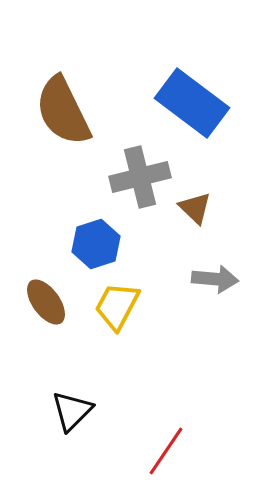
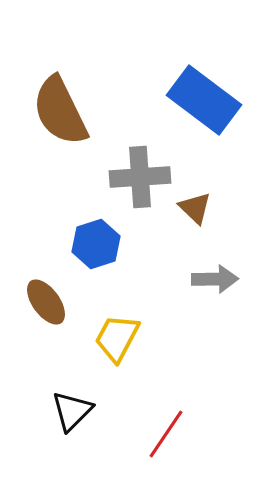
blue rectangle: moved 12 px right, 3 px up
brown semicircle: moved 3 px left
gray cross: rotated 10 degrees clockwise
gray arrow: rotated 6 degrees counterclockwise
yellow trapezoid: moved 32 px down
red line: moved 17 px up
